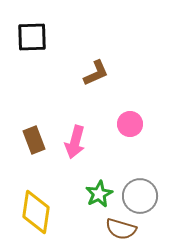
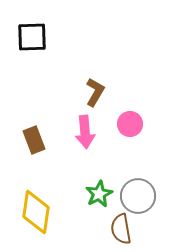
brown L-shape: moved 1 px left, 19 px down; rotated 36 degrees counterclockwise
pink arrow: moved 10 px right, 10 px up; rotated 20 degrees counterclockwise
gray circle: moved 2 px left
brown semicircle: rotated 64 degrees clockwise
